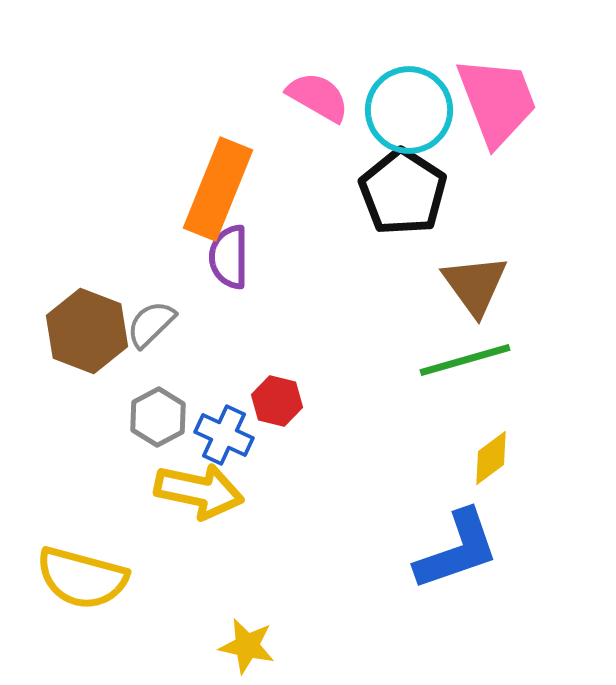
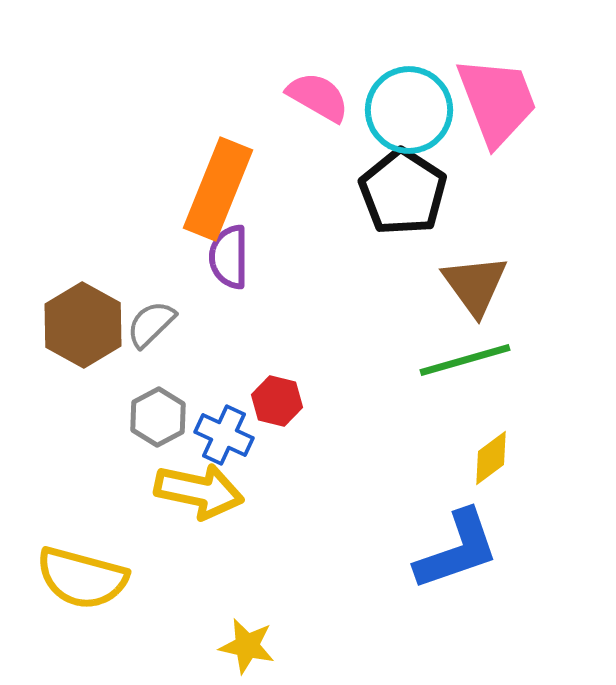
brown hexagon: moved 4 px left, 6 px up; rotated 8 degrees clockwise
